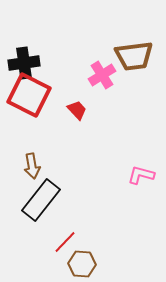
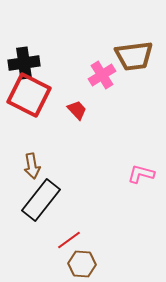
pink L-shape: moved 1 px up
red line: moved 4 px right, 2 px up; rotated 10 degrees clockwise
